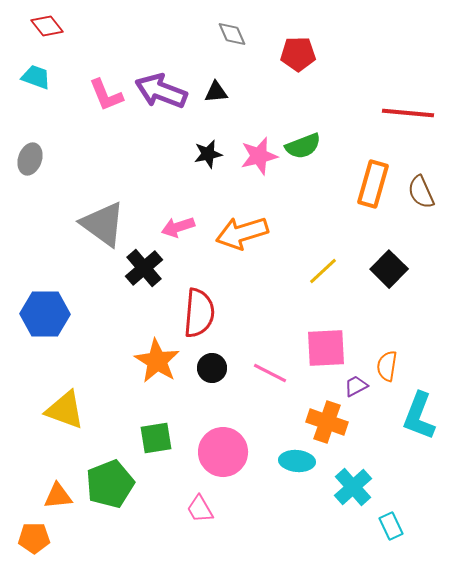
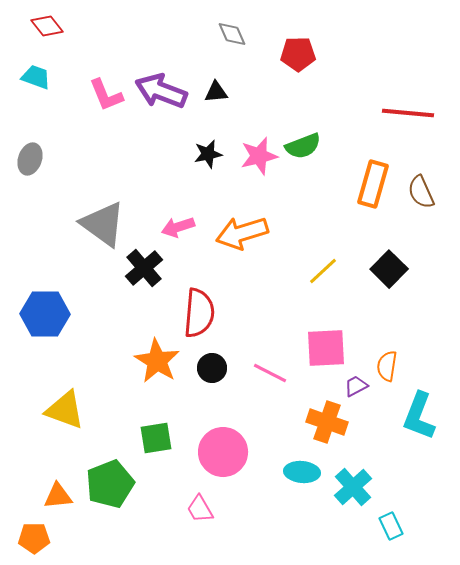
cyan ellipse: moved 5 px right, 11 px down
